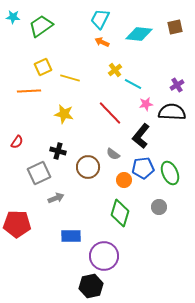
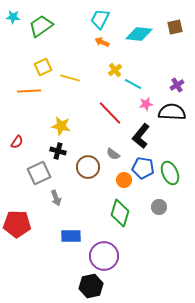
yellow star: moved 3 px left, 12 px down
blue pentagon: rotated 15 degrees clockwise
gray arrow: rotated 91 degrees clockwise
